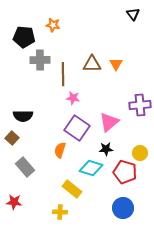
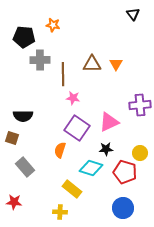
pink triangle: rotated 15 degrees clockwise
brown square: rotated 24 degrees counterclockwise
